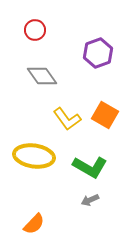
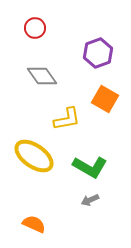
red circle: moved 2 px up
orange square: moved 16 px up
yellow L-shape: rotated 64 degrees counterclockwise
yellow ellipse: rotated 27 degrees clockwise
orange semicircle: rotated 110 degrees counterclockwise
